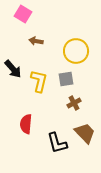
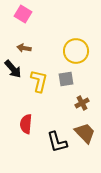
brown arrow: moved 12 px left, 7 px down
brown cross: moved 8 px right
black L-shape: moved 1 px up
